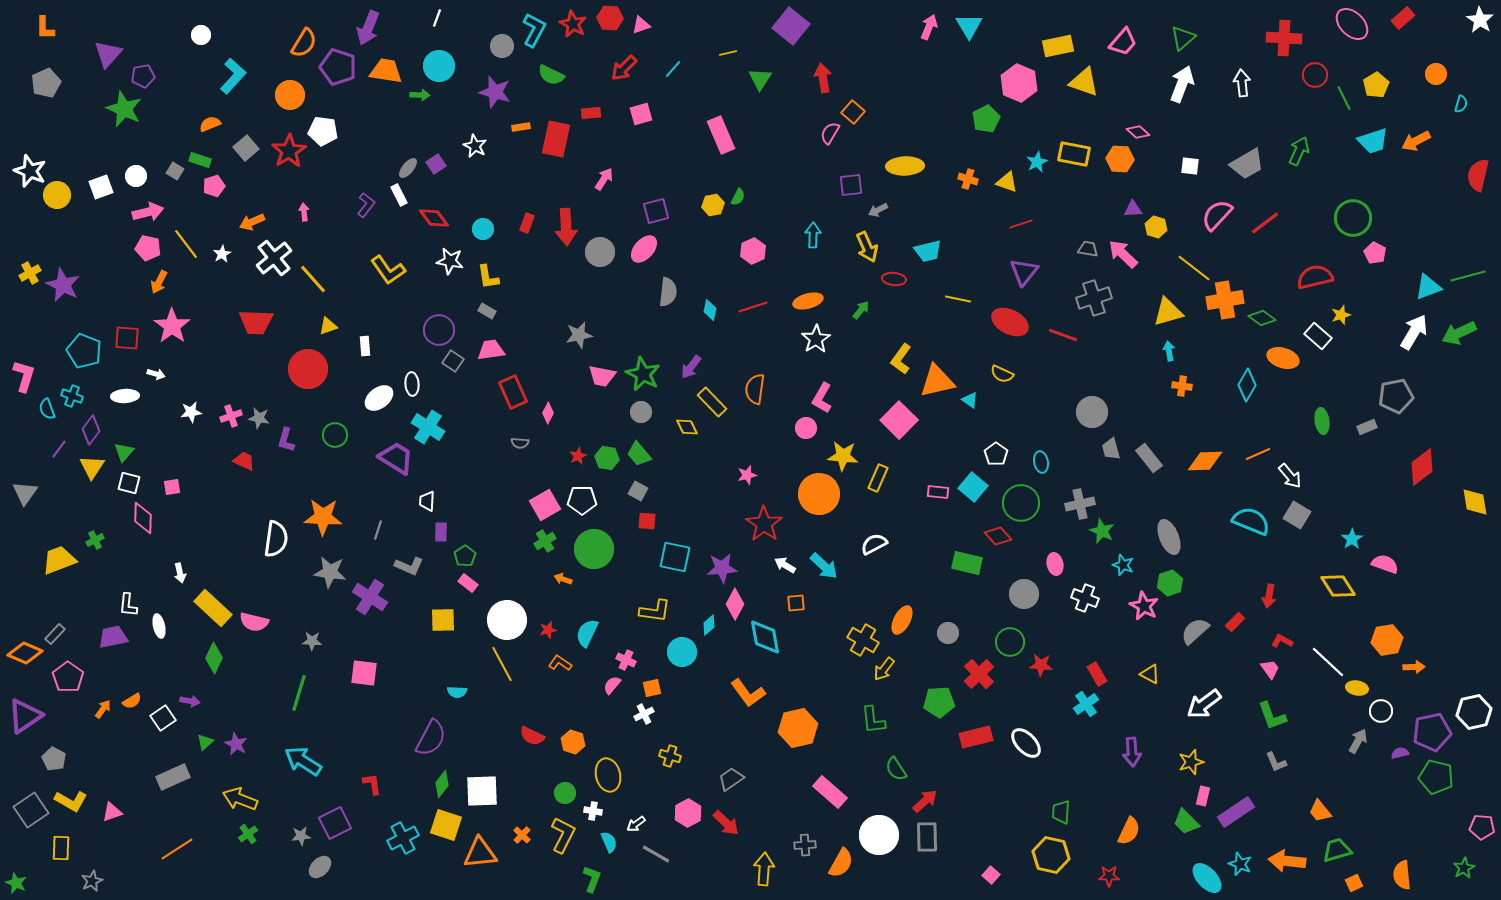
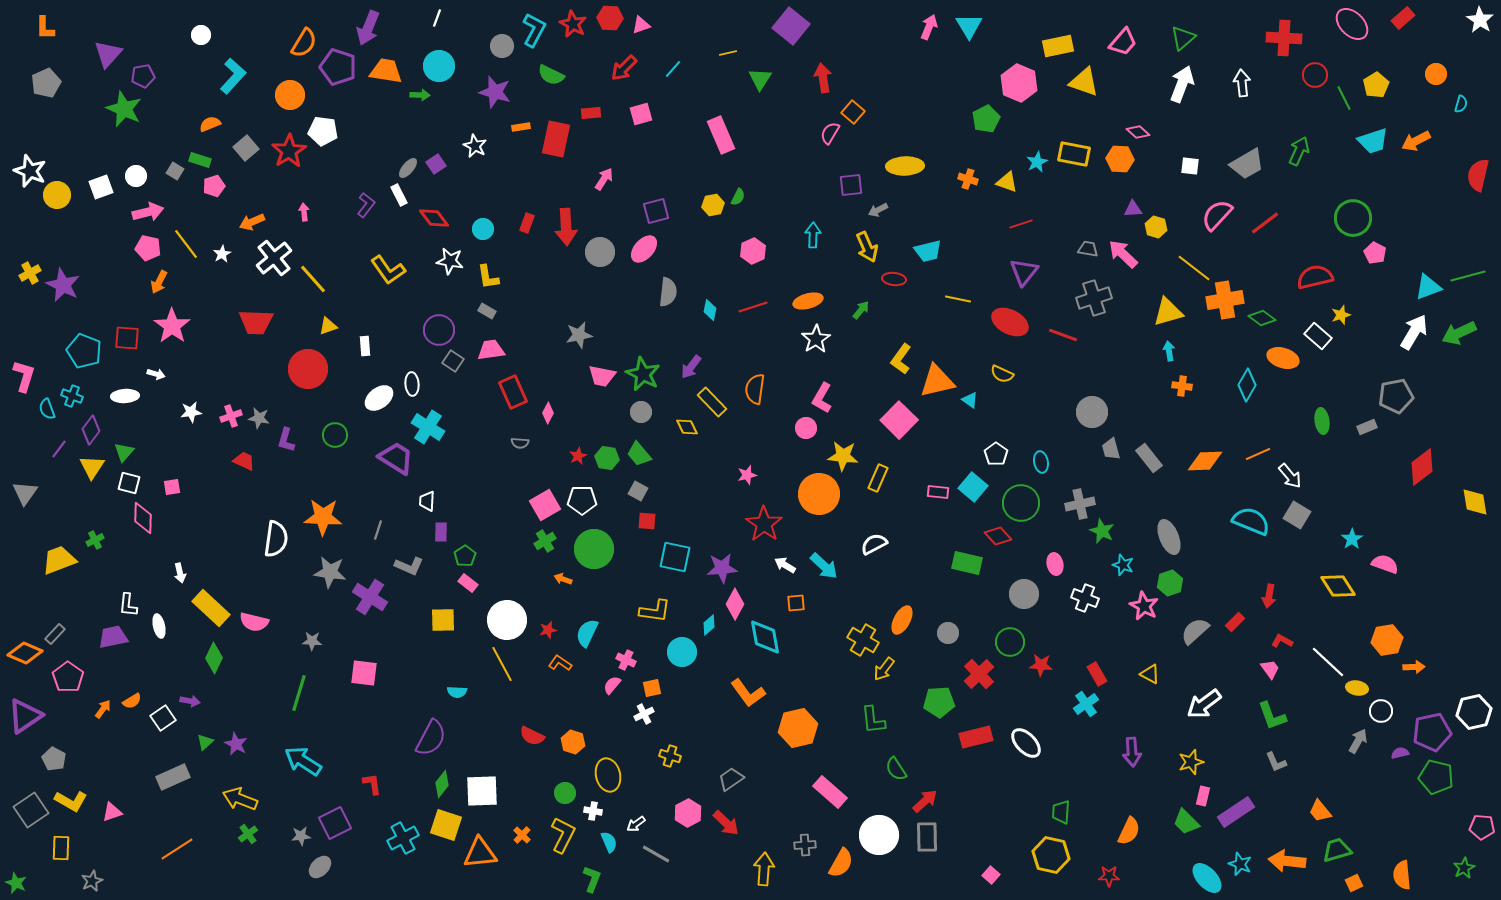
yellow rectangle at (213, 608): moved 2 px left
